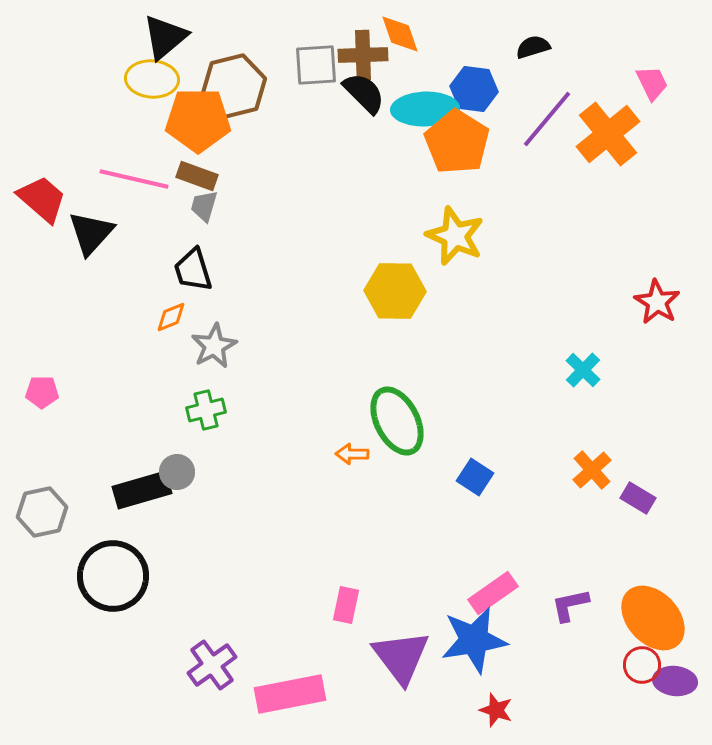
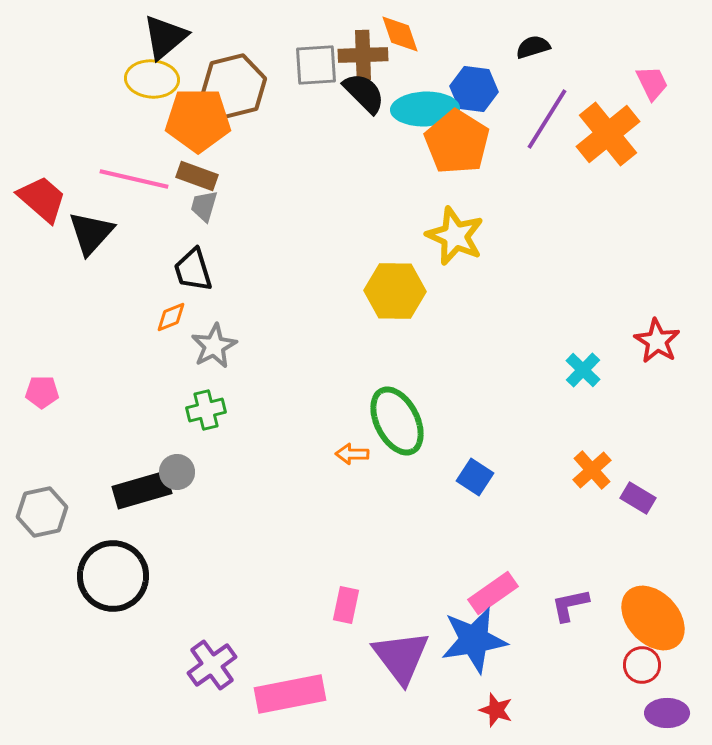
purple line at (547, 119): rotated 8 degrees counterclockwise
red star at (657, 302): moved 39 px down
purple ellipse at (675, 681): moved 8 px left, 32 px down; rotated 6 degrees counterclockwise
